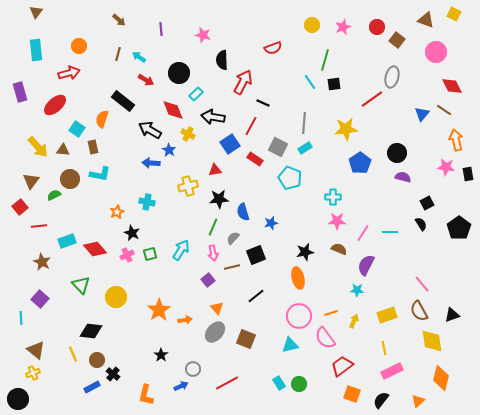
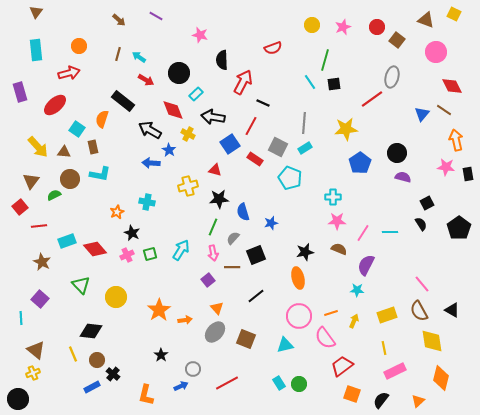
purple line at (161, 29): moved 5 px left, 13 px up; rotated 56 degrees counterclockwise
pink star at (203, 35): moved 3 px left
brown triangle at (63, 150): moved 1 px right, 2 px down
red triangle at (215, 170): rotated 24 degrees clockwise
brown line at (232, 267): rotated 14 degrees clockwise
black triangle at (452, 315): moved 5 px up; rotated 49 degrees clockwise
cyan triangle at (290, 345): moved 5 px left
pink rectangle at (392, 371): moved 3 px right
